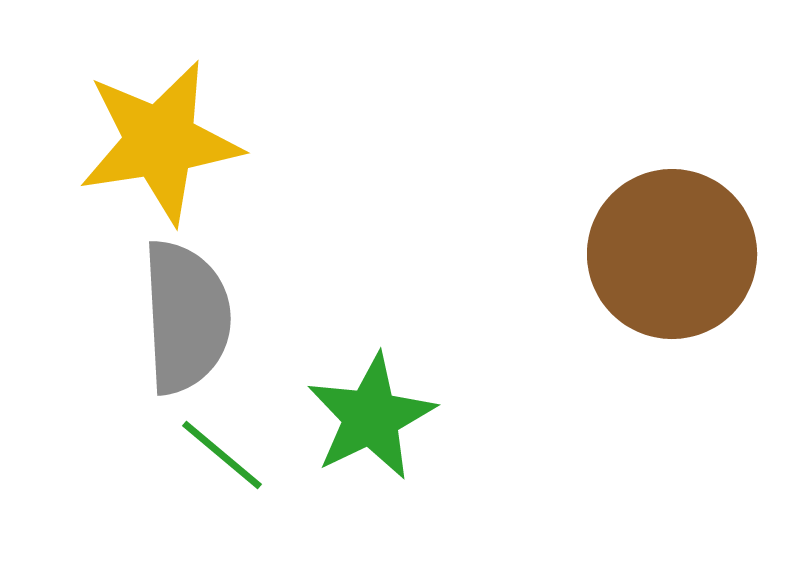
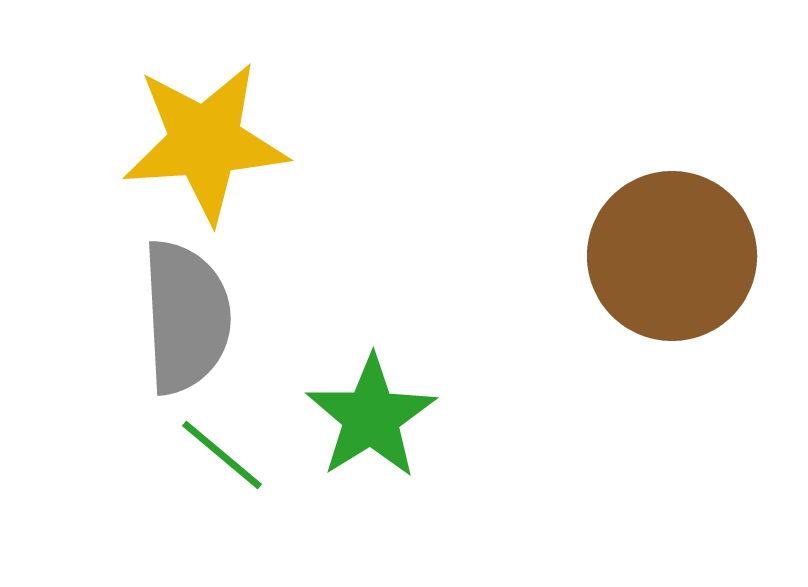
yellow star: moved 45 px right; rotated 5 degrees clockwise
brown circle: moved 2 px down
green star: rotated 6 degrees counterclockwise
